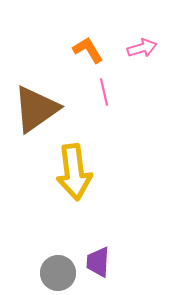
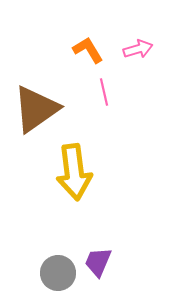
pink arrow: moved 4 px left, 1 px down
purple trapezoid: rotated 20 degrees clockwise
